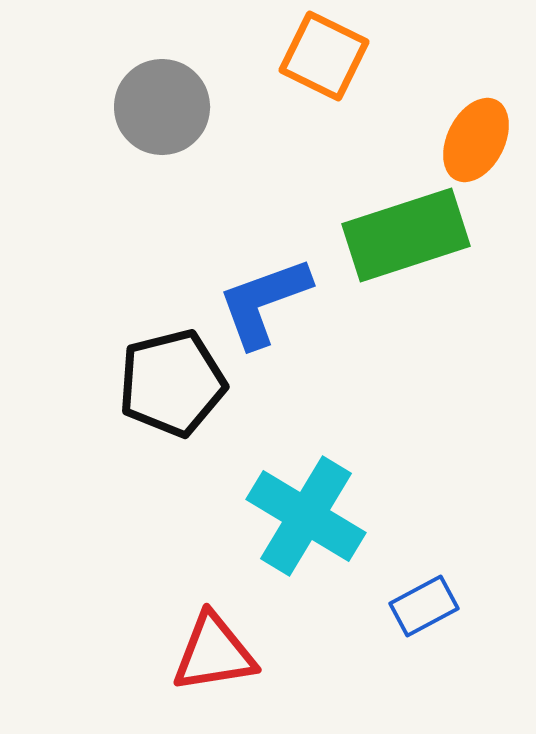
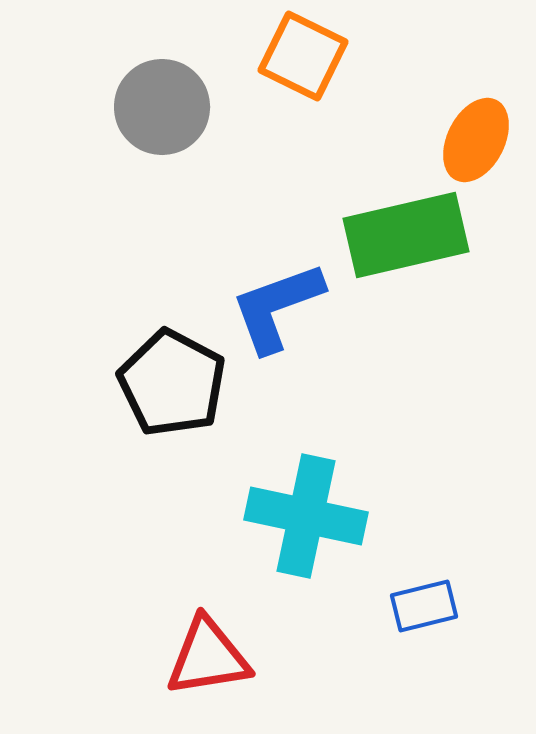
orange square: moved 21 px left
green rectangle: rotated 5 degrees clockwise
blue L-shape: moved 13 px right, 5 px down
black pentagon: rotated 30 degrees counterclockwise
cyan cross: rotated 19 degrees counterclockwise
blue rectangle: rotated 14 degrees clockwise
red triangle: moved 6 px left, 4 px down
